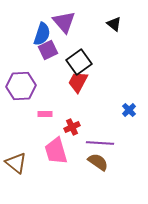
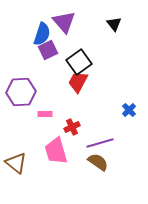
black triangle: rotated 14 degrees clockwise
purple hexagon: moved 6 px down
purple line: rotated 20 degrees counterclockwise
